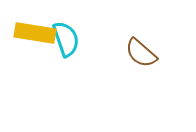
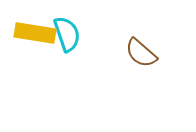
cyan semicircle: moved 1 px right, 5 px up
